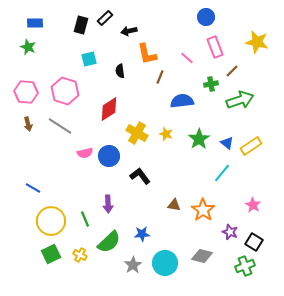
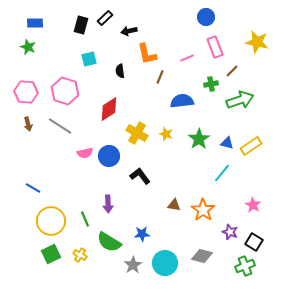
pink line at (187, 58): rotated 64 degrees counterclockwise
blue triangle at (227, 143): rotated 24 degrees counterclockwise
green semicircle at (109, 242): rotated 75 degrees clockwise
